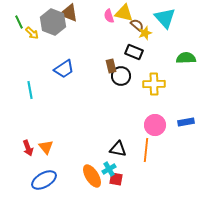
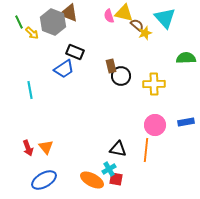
black rectangle: moved 59 px left
orange ellipse: moved 4 px down; rotated 30 degrees counterclockwise
